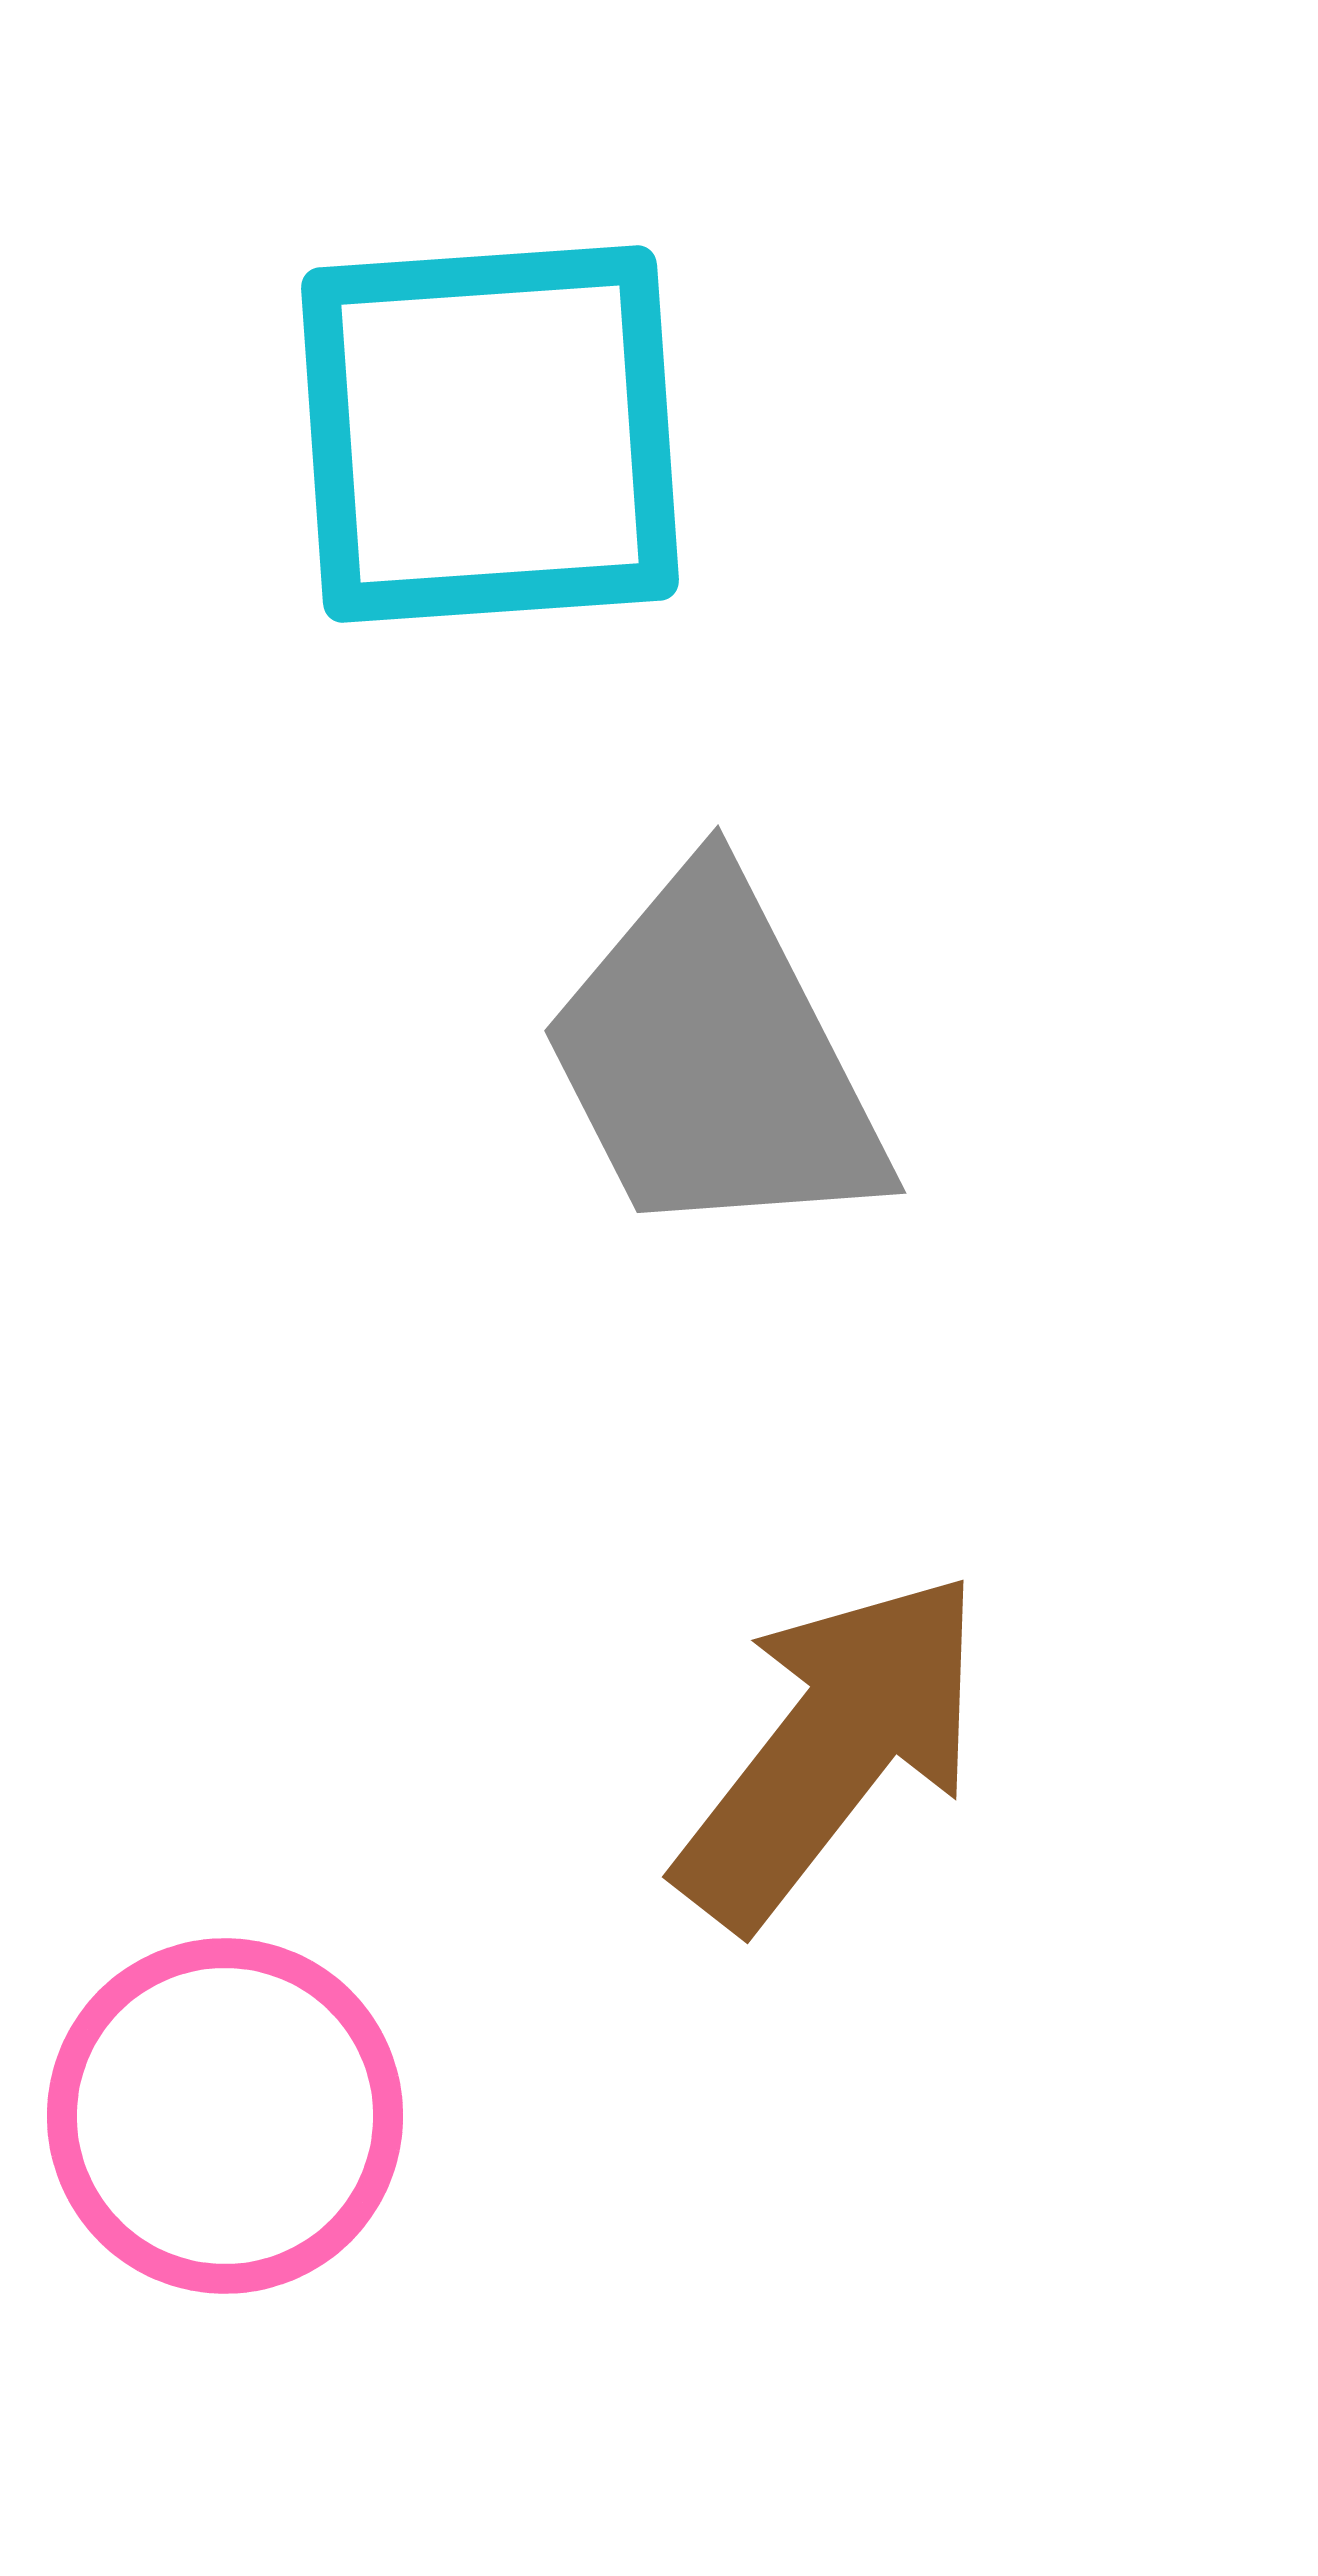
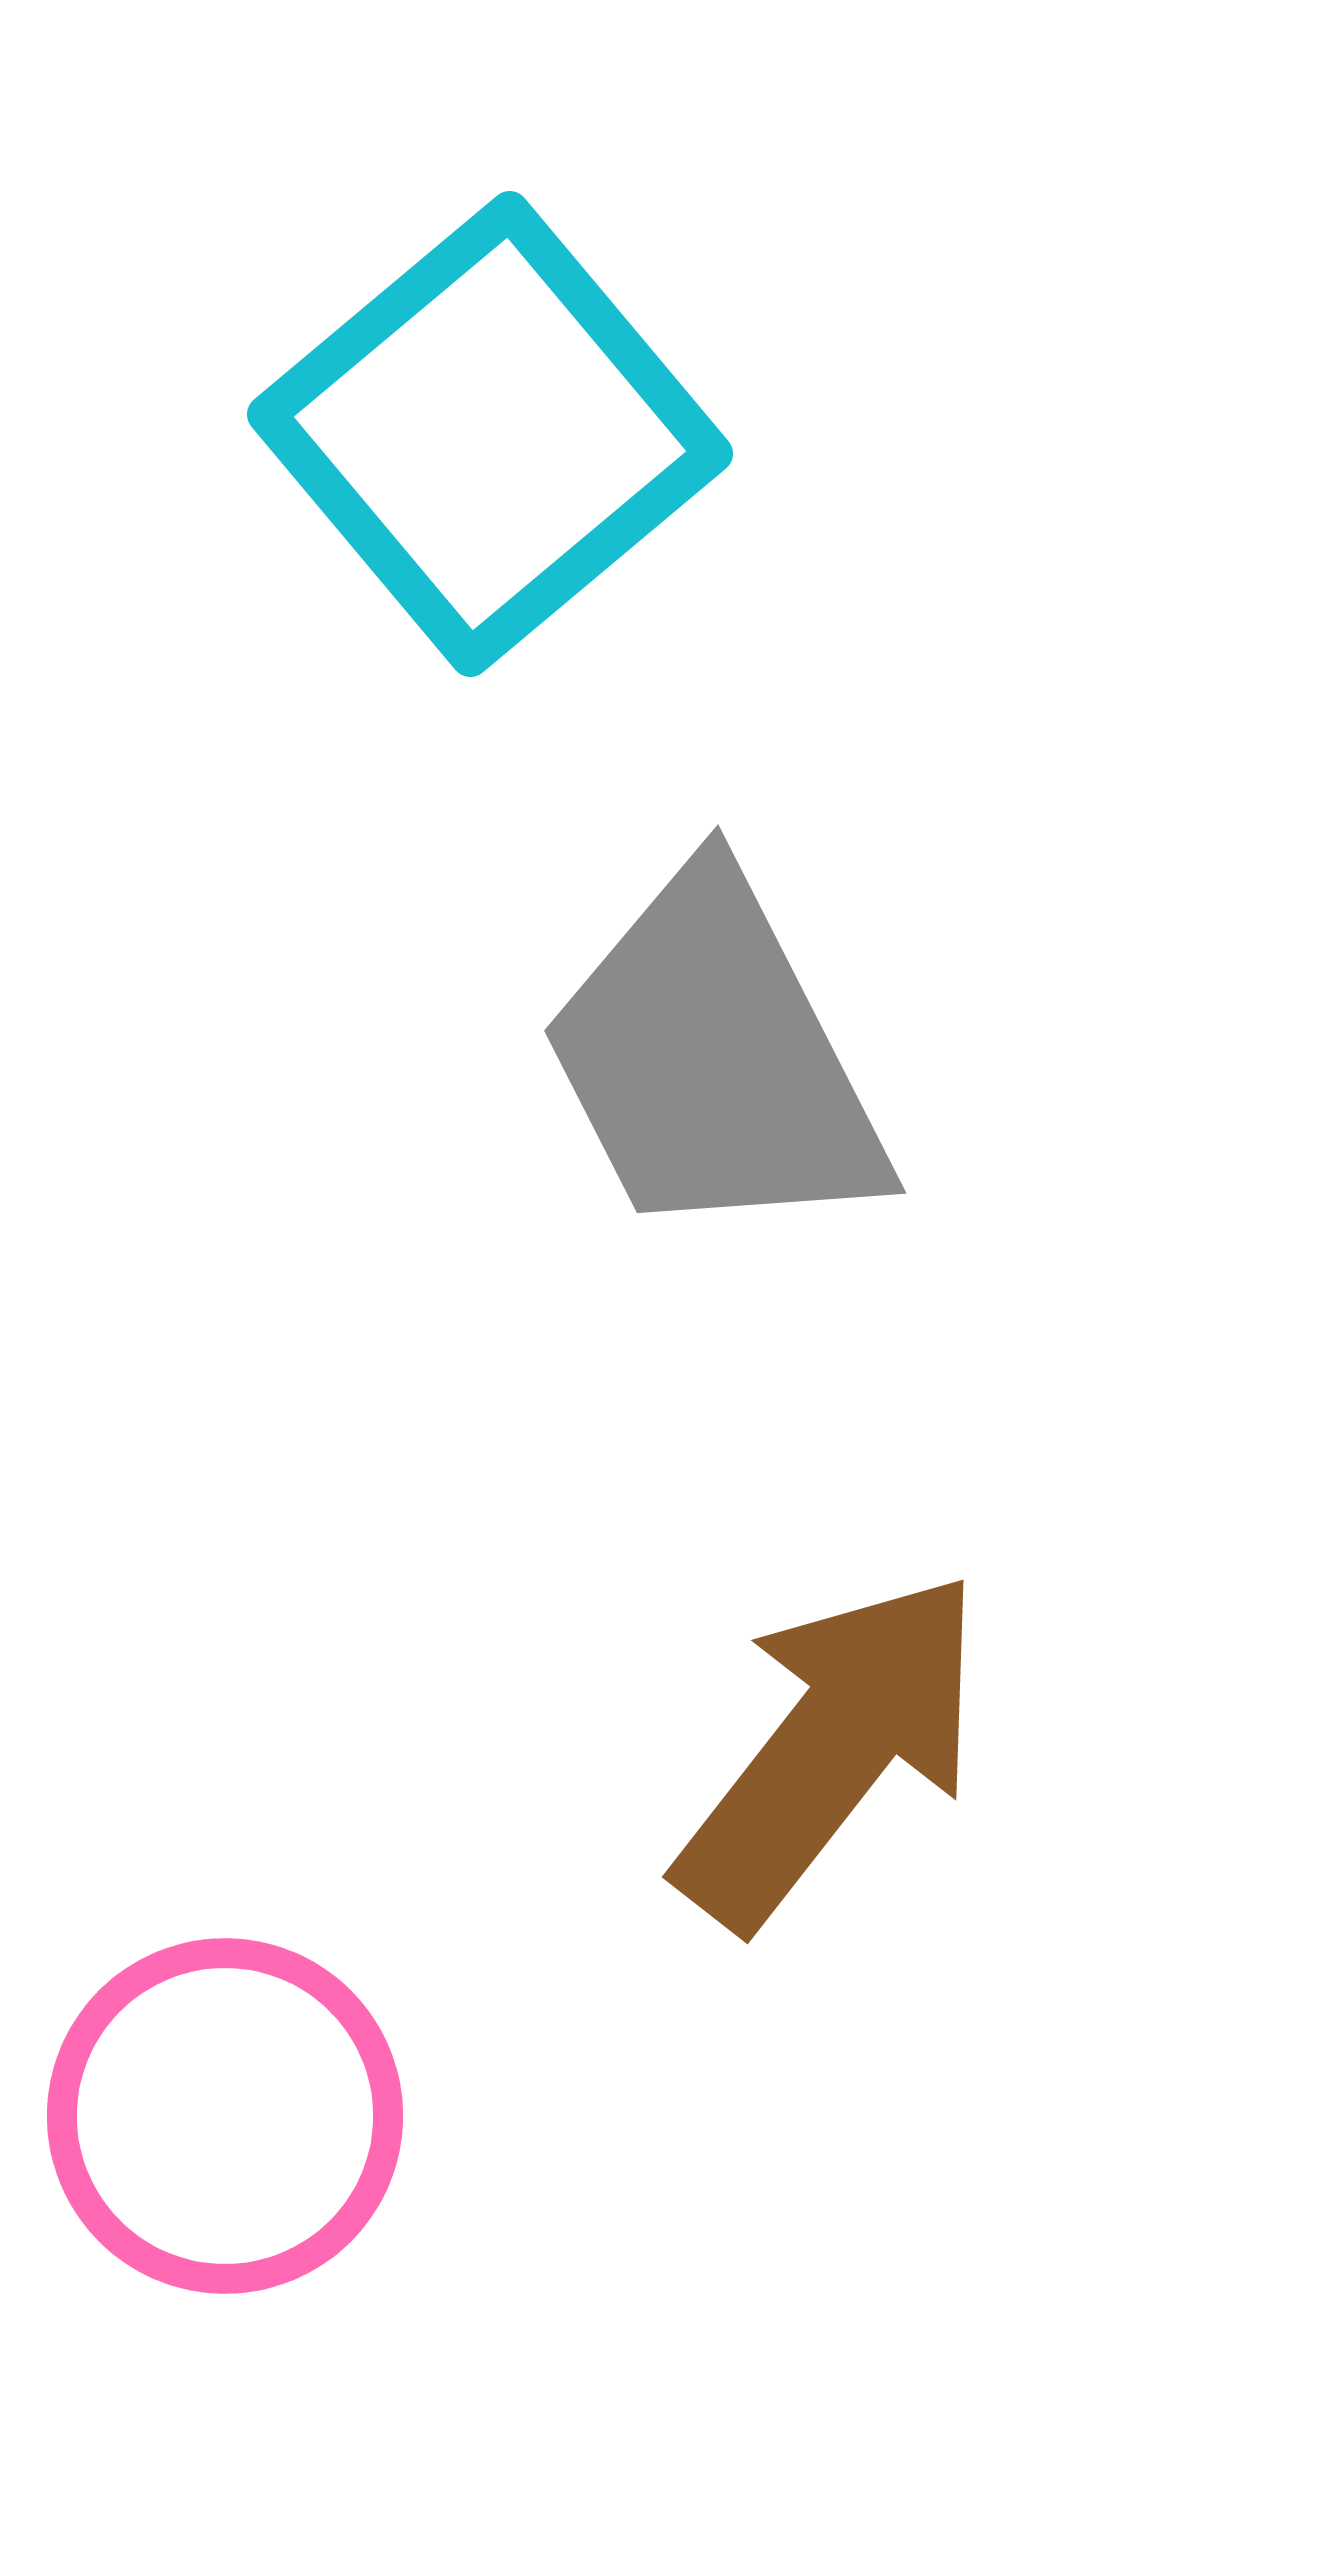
cyan square: rotated 36 degrees counterclockwise
